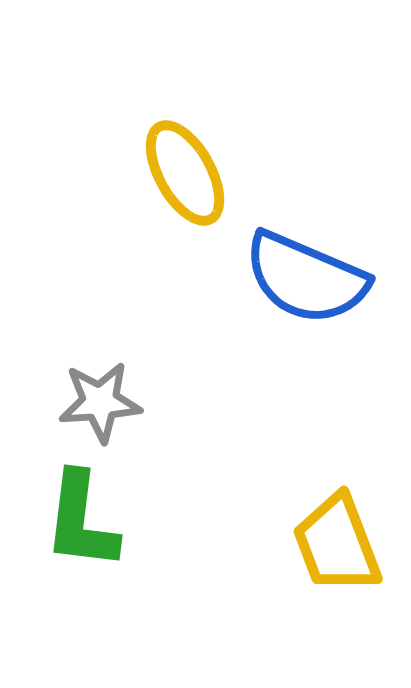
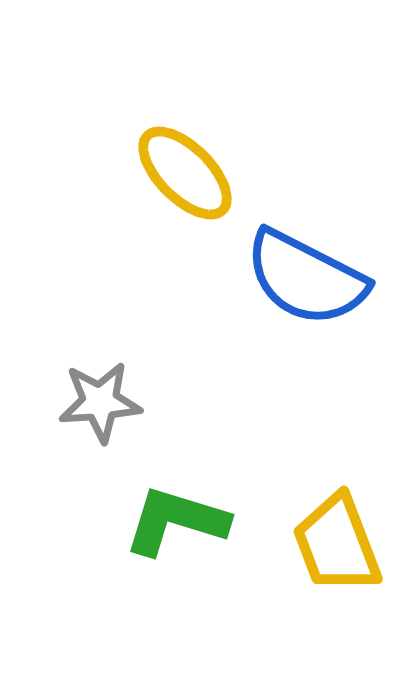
yellow ellipse: rotated 16 degrees counterclockwise
blue semicircle: rotated 4 degrees clockwise
green L-shape: moved 95 px right; rotated 100 degrees clockwise
